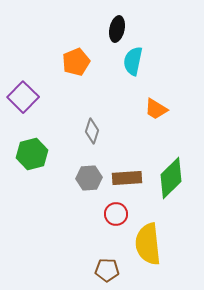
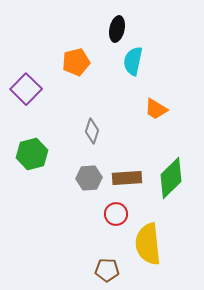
orange pentagon: rotated 8 degrees clockwise
purple square: moved 3 px right, 8 px up
